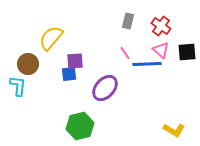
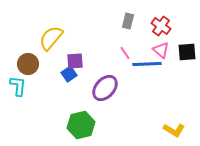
blue square: rotated 28 degrees counterclockwise
green hexagon: moved 1 px right, 1 px up
